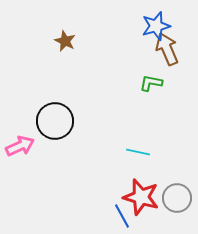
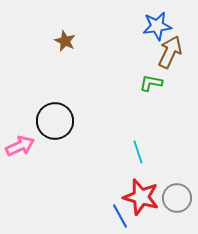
blue star: moved 1 px right; rotated 8 degrees clockwise
brown arrow: moved 3 px right, 3 px down; rotated 48 degrees clockwise
cyan line: rotated 60 degrees clockwise
blue line: moved 2 px left
